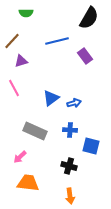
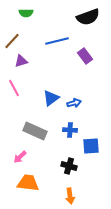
black semicircle: moved 1 px left, 1 px up; rotated 40 degrees clockwise
blue square: rotated 18 degrees counterclockwise
